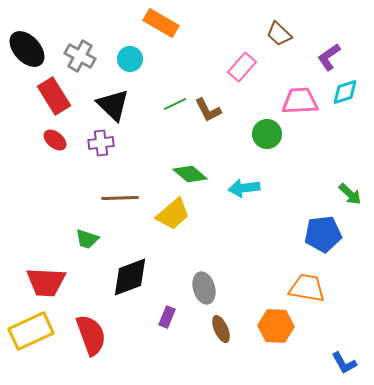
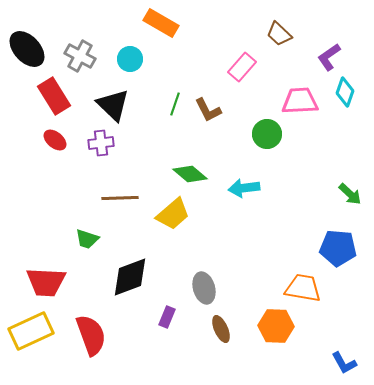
cyan diamond: rotated 52 degrees counterclockwise
green line: rotated 45 degrees counterclockwise
blue pentagon: moved 15 px right, 14 px down; rotated 12 degrees clockwise
orange trapezoid: moved 4 px left
